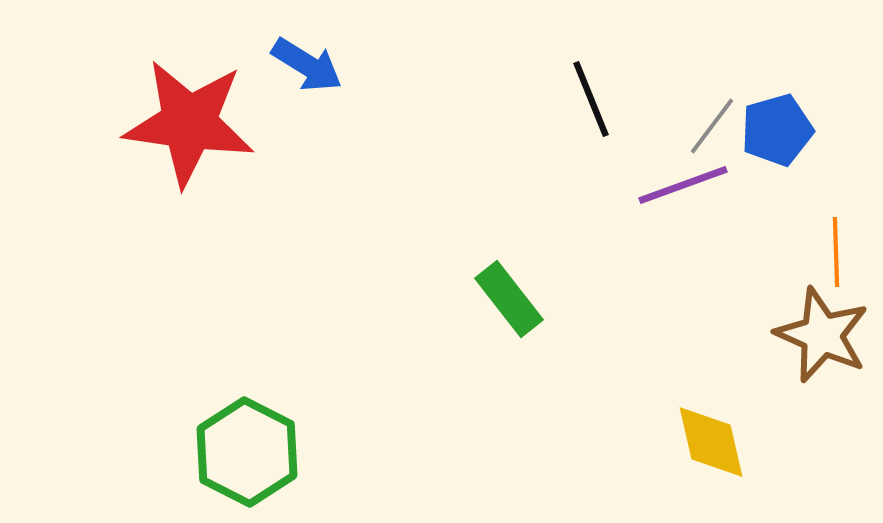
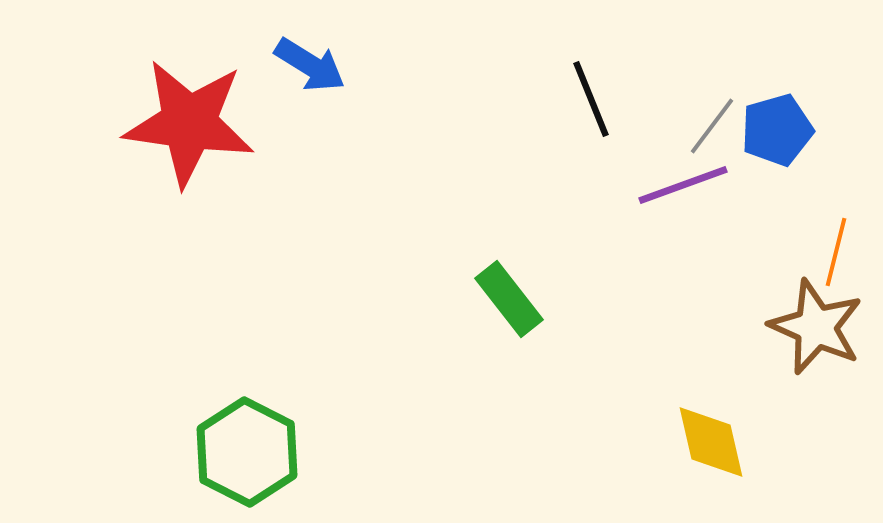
blue arrow: moved 3 px right
orange line: rotated 16 degrees clockwise
brown star: moved 6 px left, 8 px up
